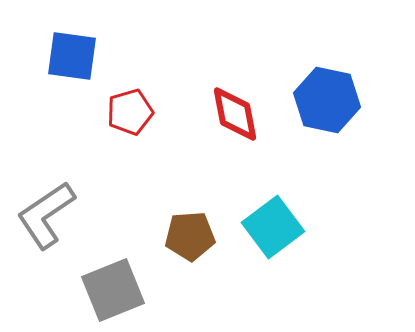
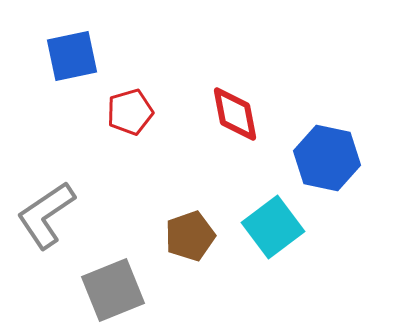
blue square: rotated 20 degrees counterclockwise
blue hexagon: moved 58 px down
brown pentagon: rotated 15 degrees counterclockwise
